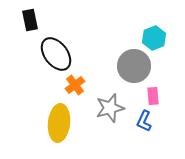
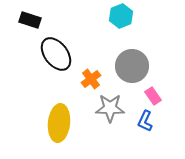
black rectangle: rotated 60 degrees counterclockwise
cyan hexagon: moved 33 px left, 22 px up
gray circle: moved 2 px left
orange cross: moved 16 px right, 6 px up
pink rectangle: rotated 30 degrees counterclockwise
gray star: rotated 16 degrees clockwise
blue L-shape: moved 1 px right
